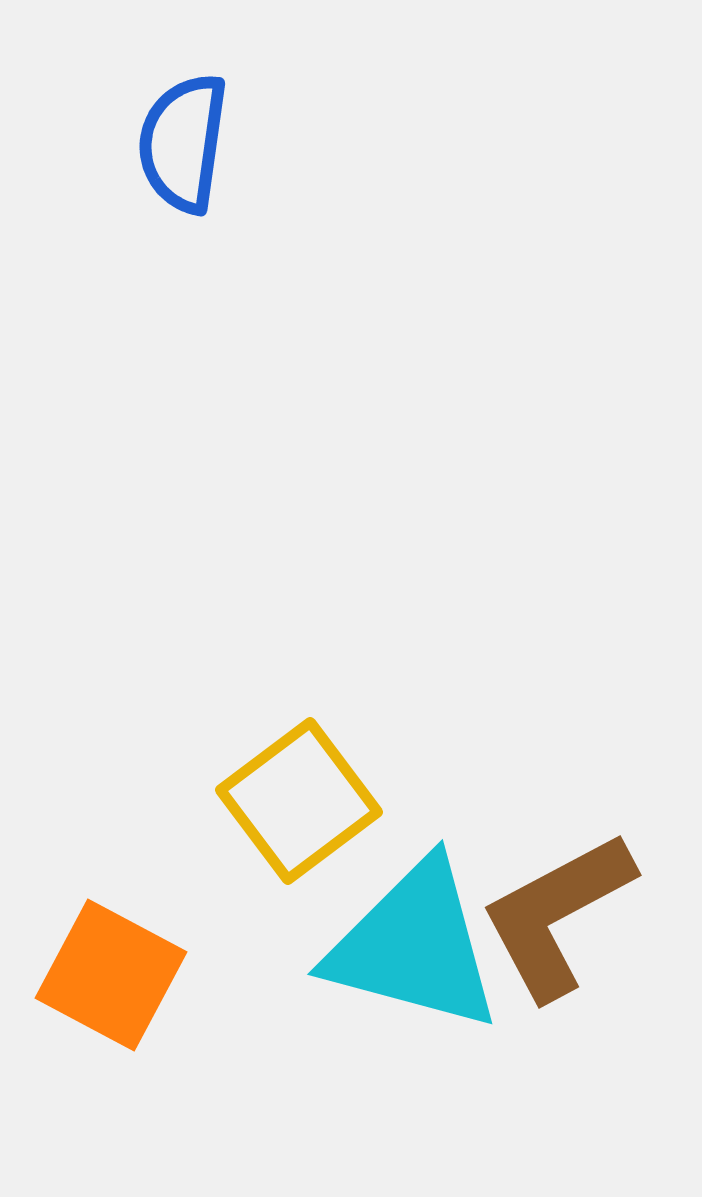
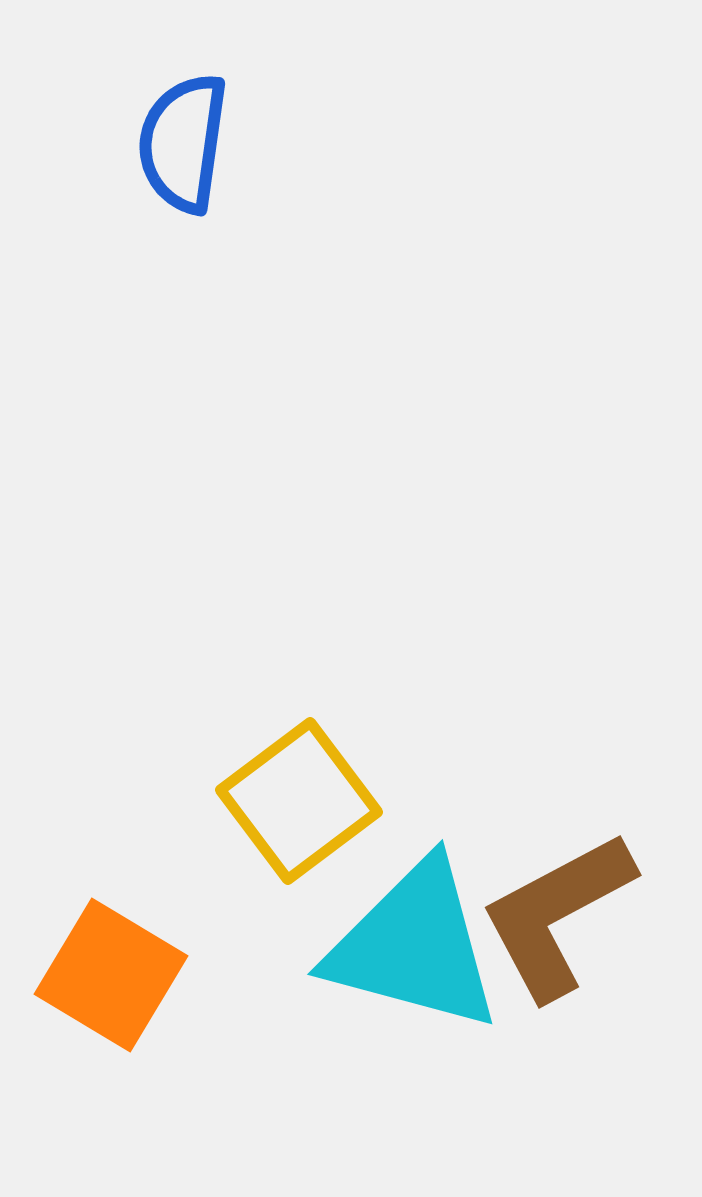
orange square: rotated 3 degrees clockwise
